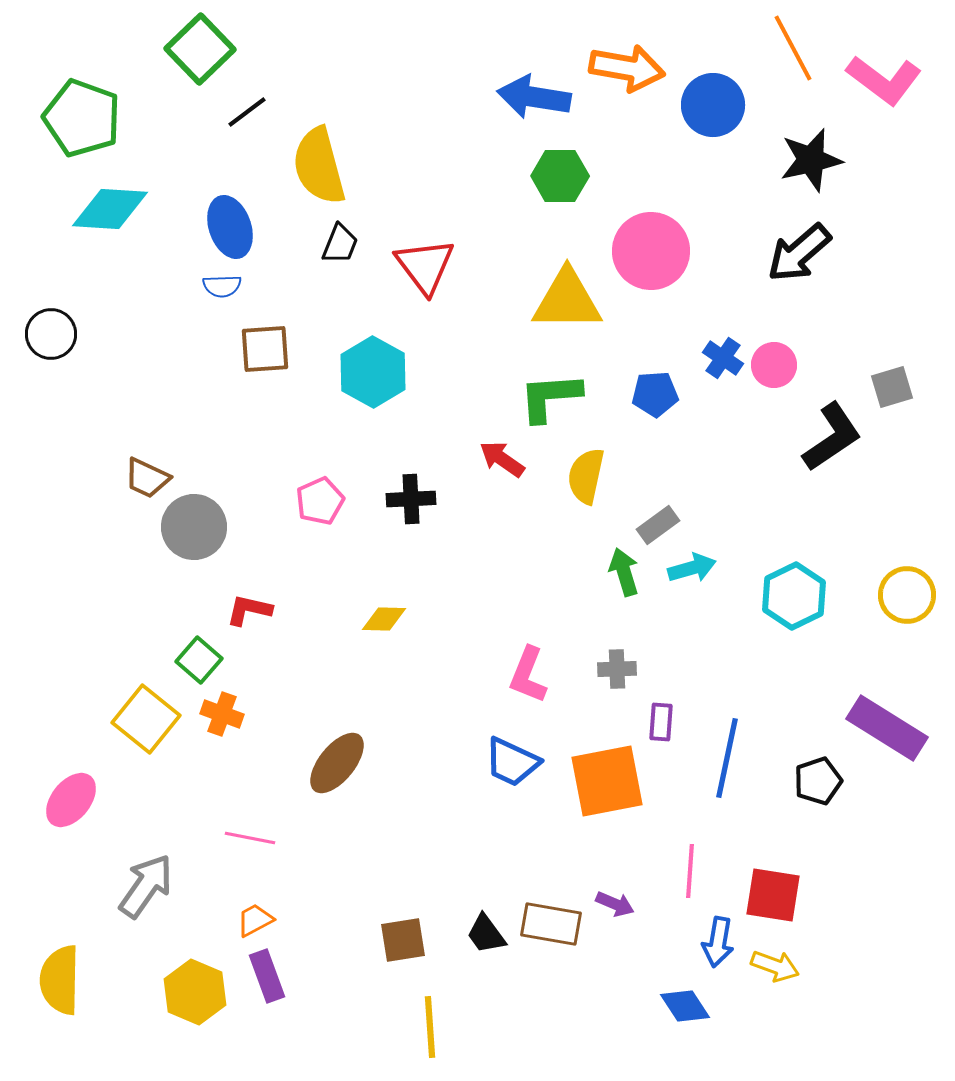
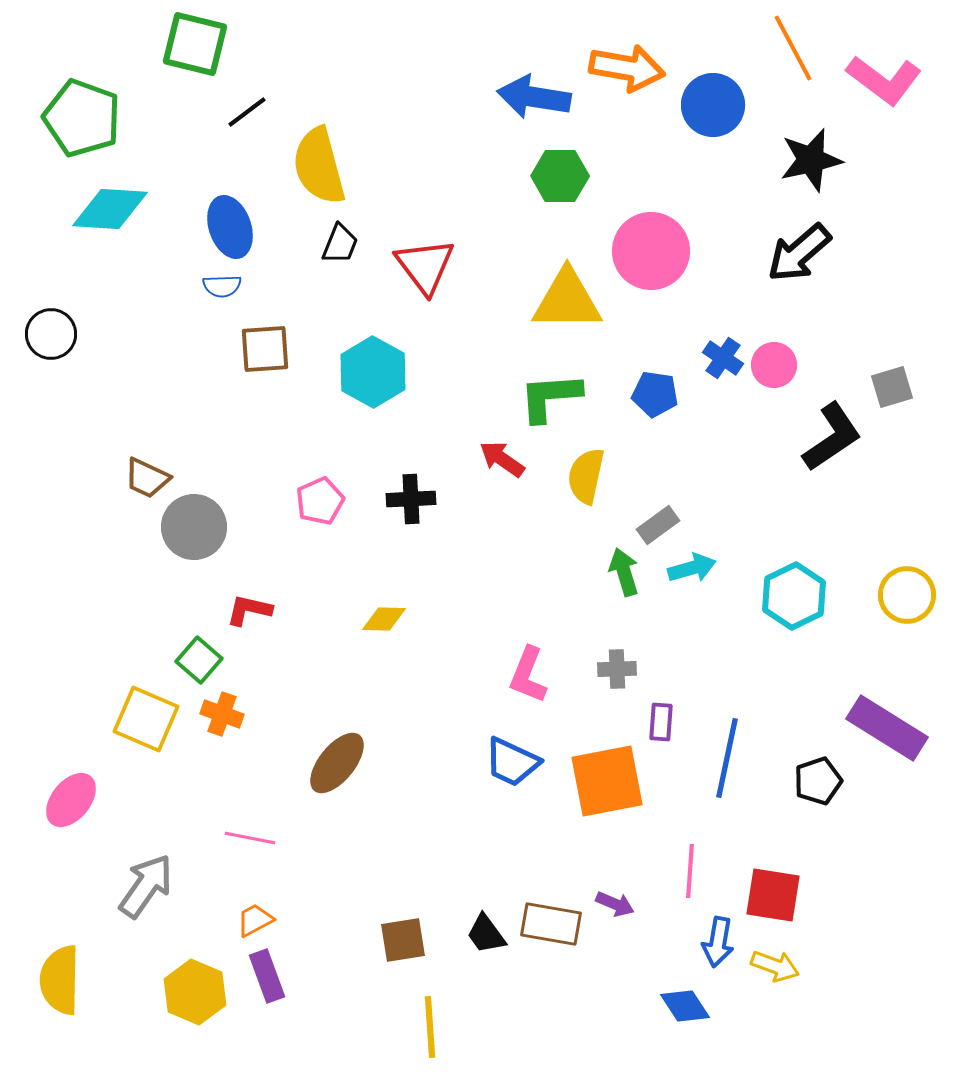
green square at (200, 49): moved 5 px left, 5 px up; rotated 32 degrees counterclockwise
blue pentagon at (655, 394): rotated 12 degrees clockwise
yellow square at (146, 719): rotated 16 degrees counterclockwise
